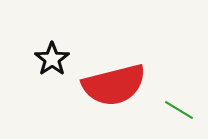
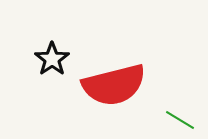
green line: moved 1 px right, 10 px down
